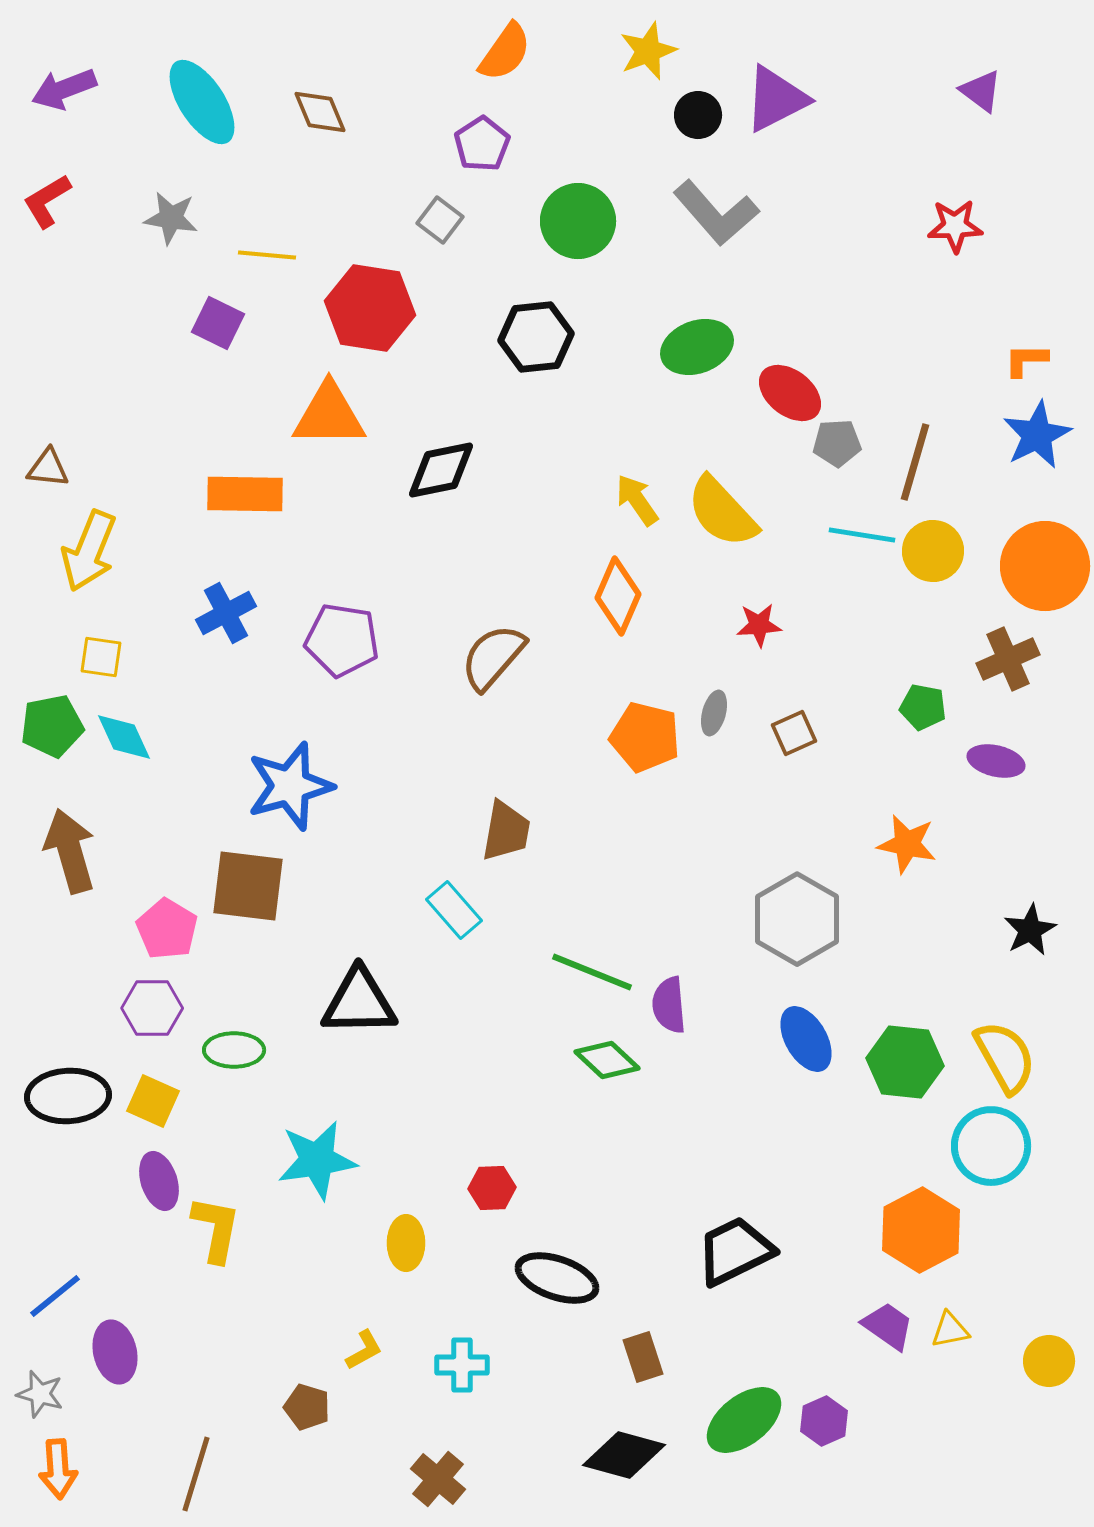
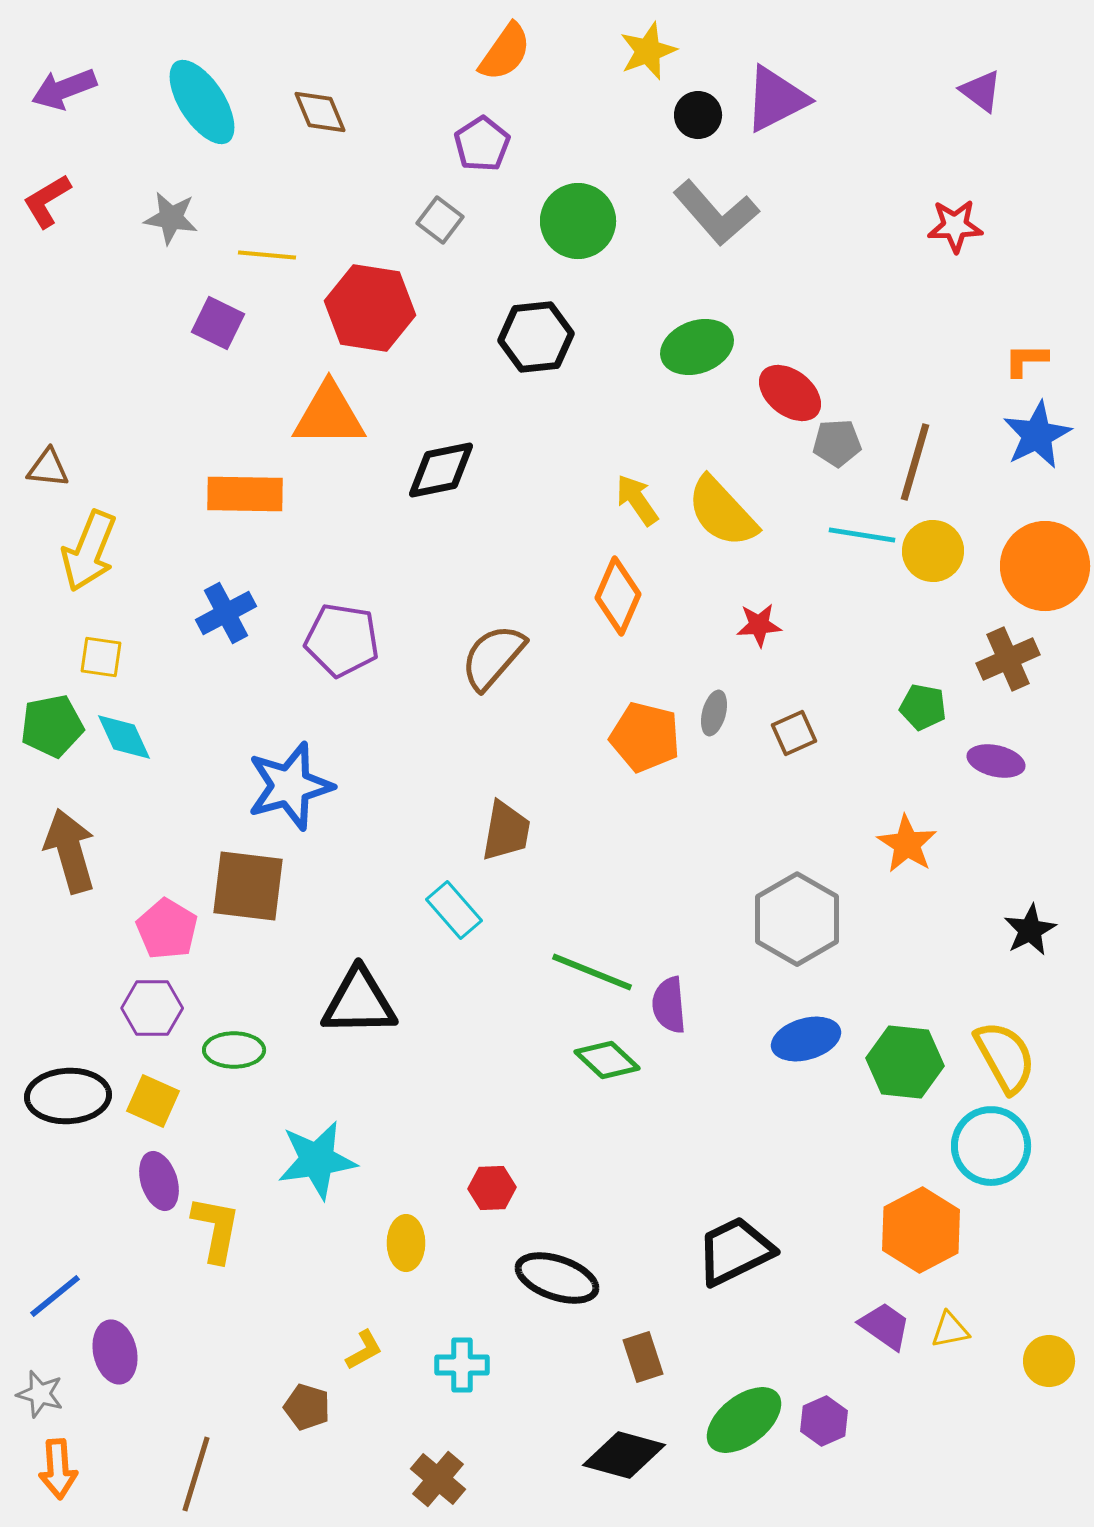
orange star at (907, 844): rotated 20 degrees clockwise
blue ellipse at (806, 1039): rotated 76 degrees counterclockwise
purple trapezoid at (888, 1326): moved 3 px left
